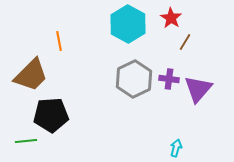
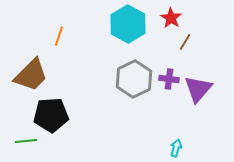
orange line: moved 5 px up; rotated 30 degrees clockwise
